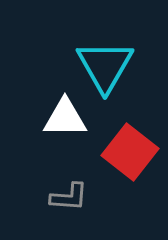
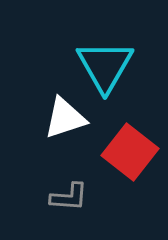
white triangle: rotated 18 degrees counterclockwise
